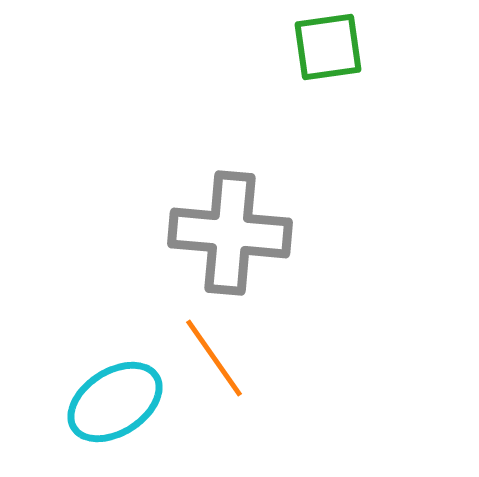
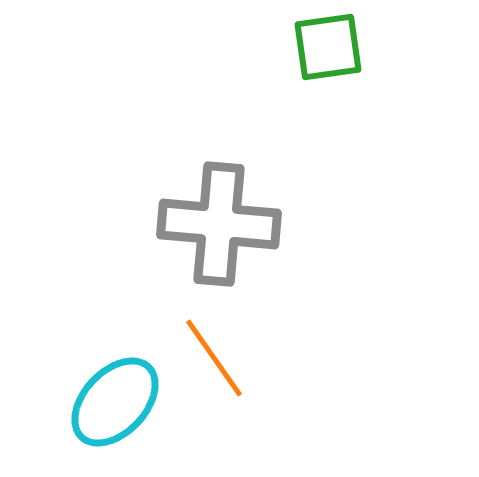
gray cross: moved 11 px left, 9 px up
cyan ellipse: rotated 14 degrees counterclockwise
